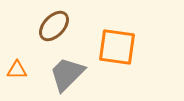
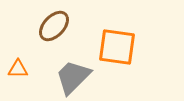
orange triangle: moved 1 px right, 1 px up
gray trapezoid: moved 6 px right, 3 px down
